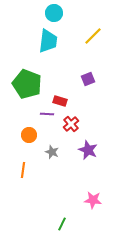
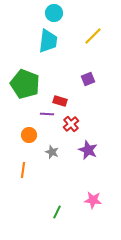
green pentagon: moved 2 px left
green line: moved 5 px left, 12 px up
